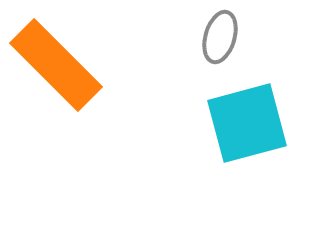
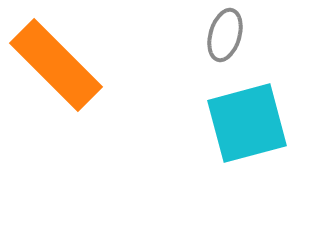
gray ellipse: moved 5 px right, 2 px up
